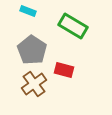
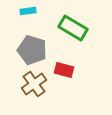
cyan rectangle: rotated 28 degrees counterclockwise
green rectangle: moved 2 px down
gray pentagon: rotated 16 degrees counterclockwise
